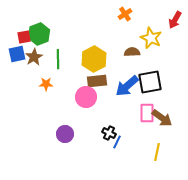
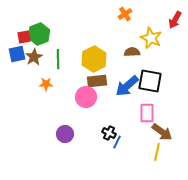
black square: moved 1 px up; rotated 20 degrees clockwise
brown arrow: moved 14 px down
